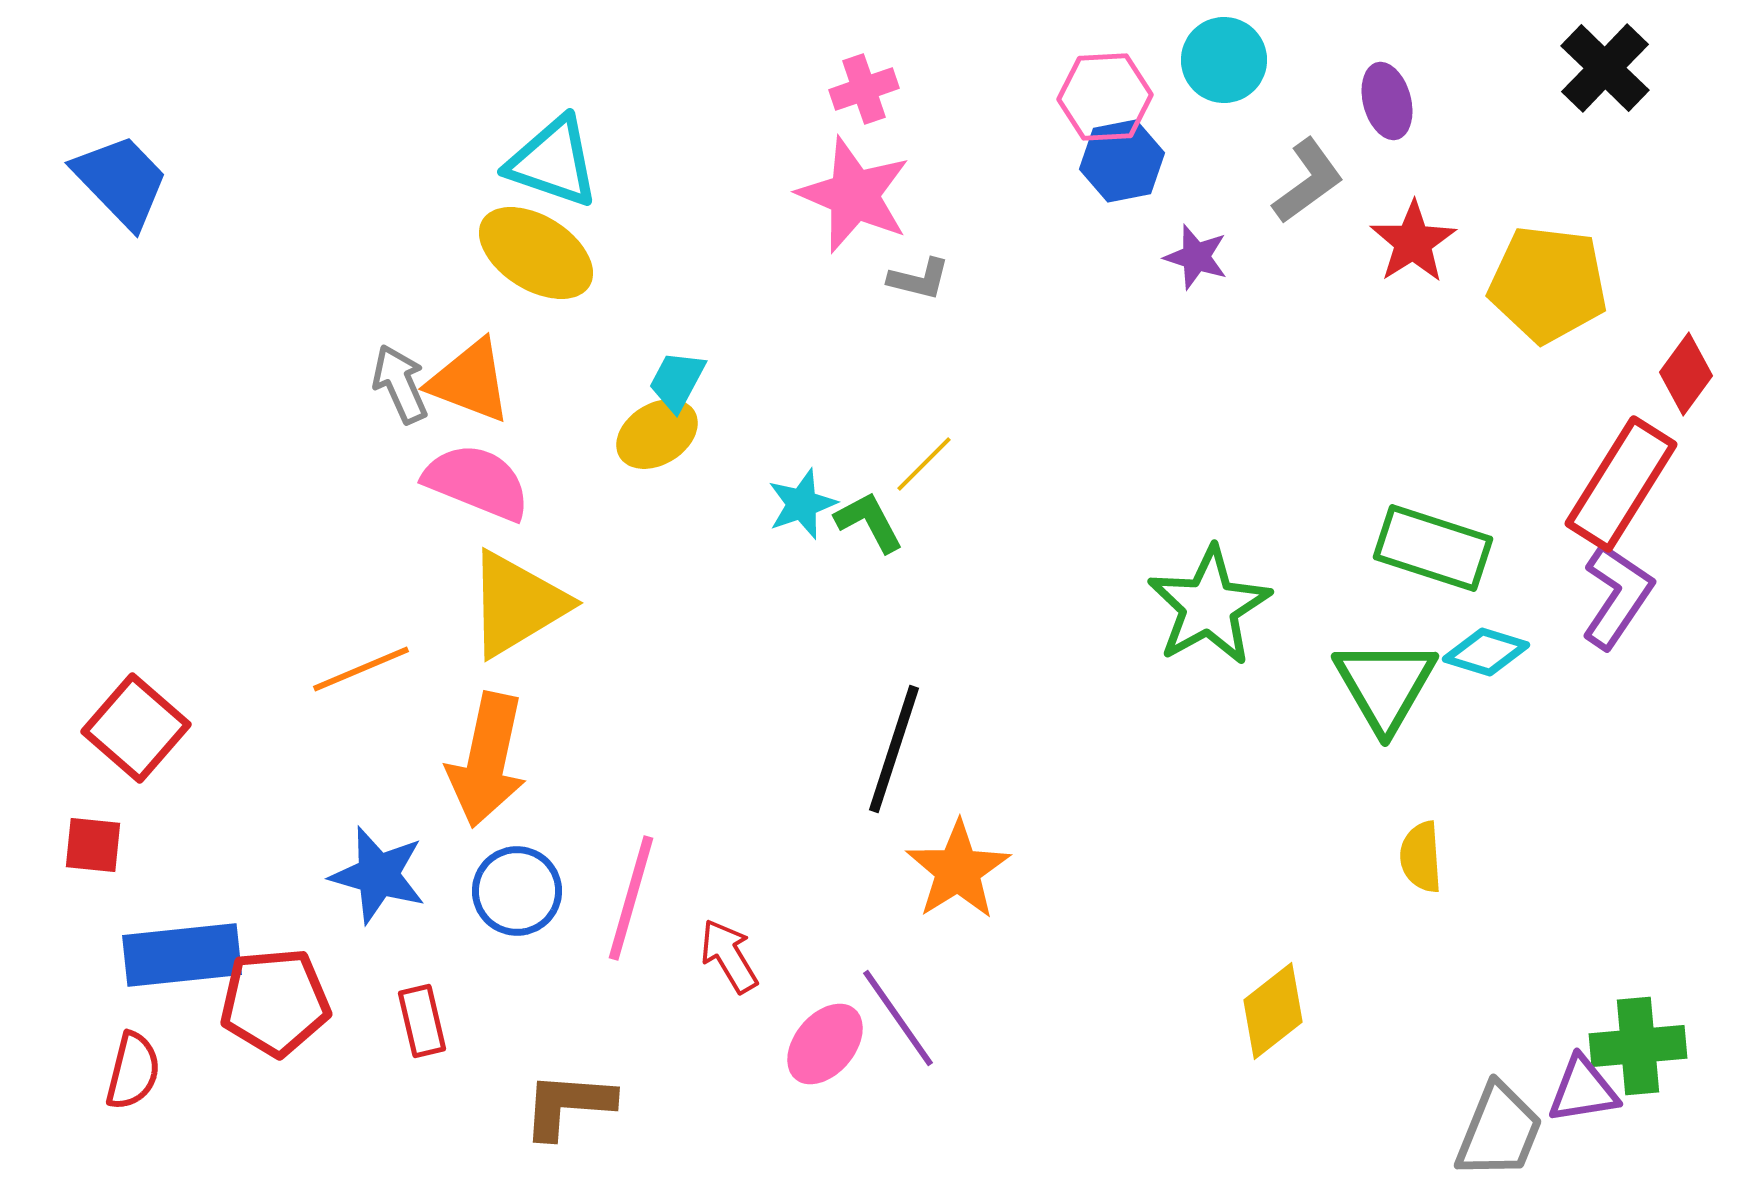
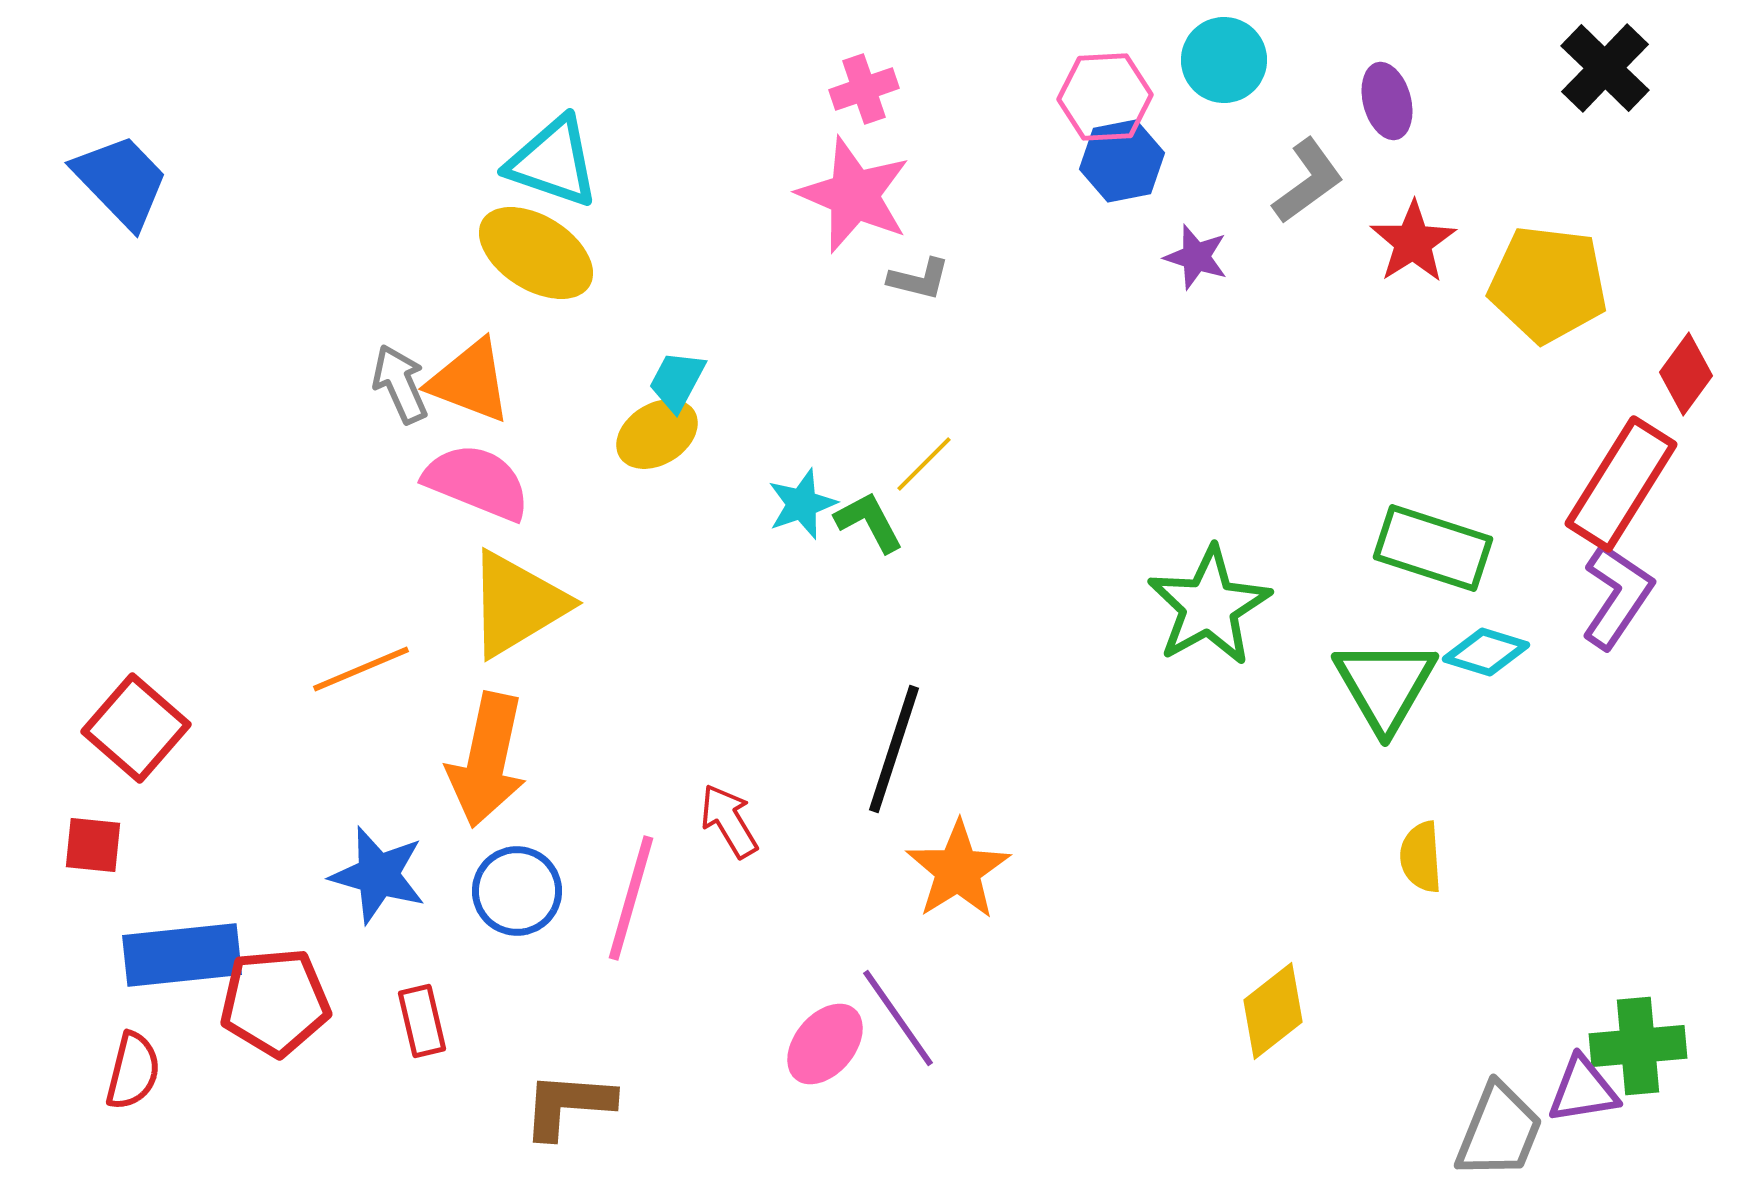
red arrow at (729, 956): moved 135 px up
